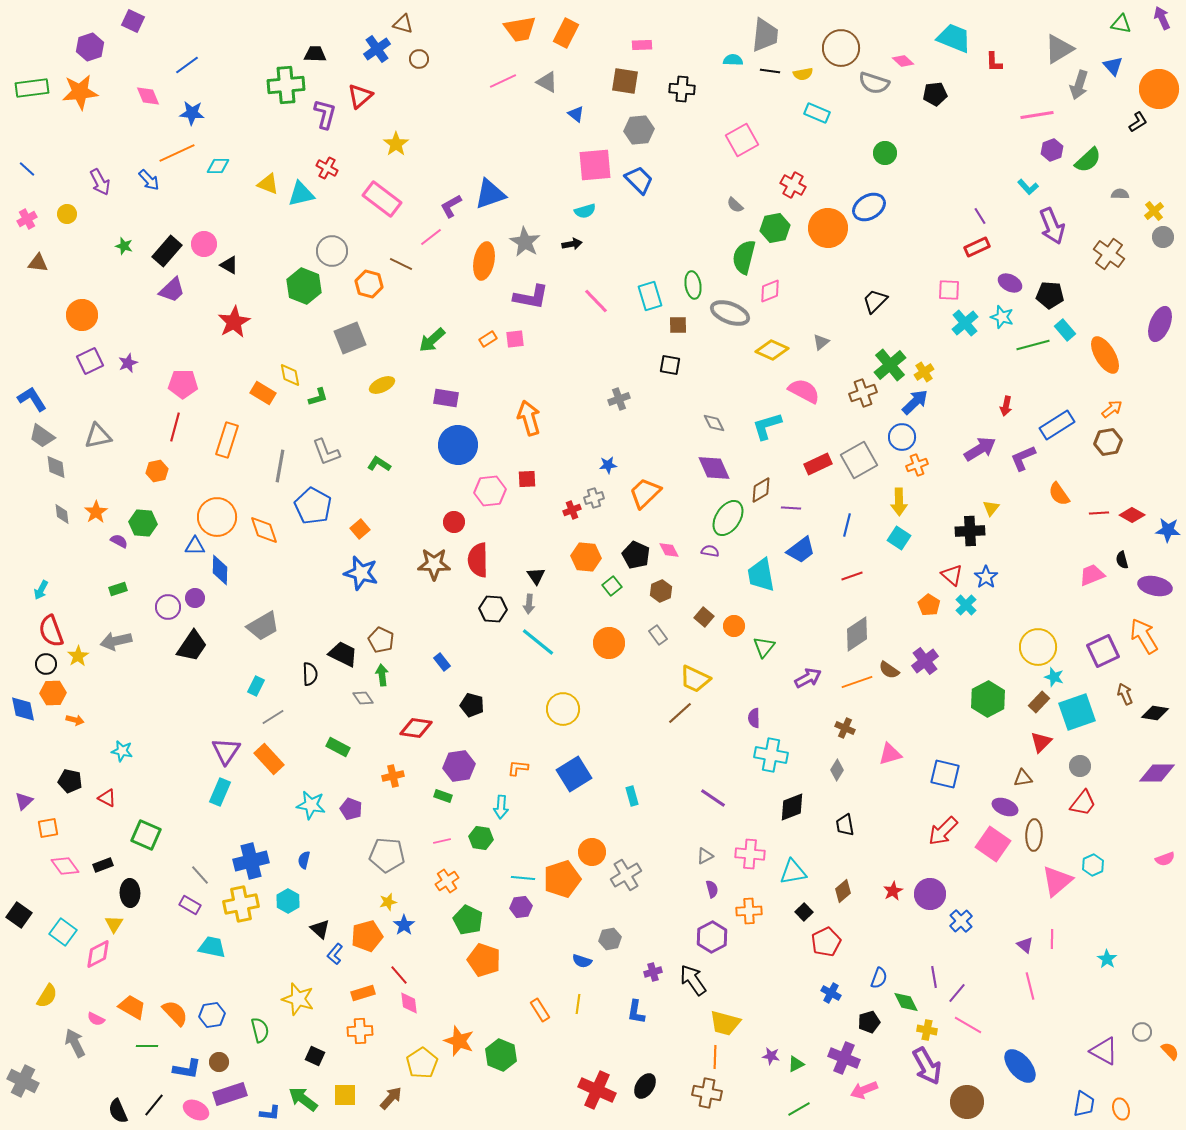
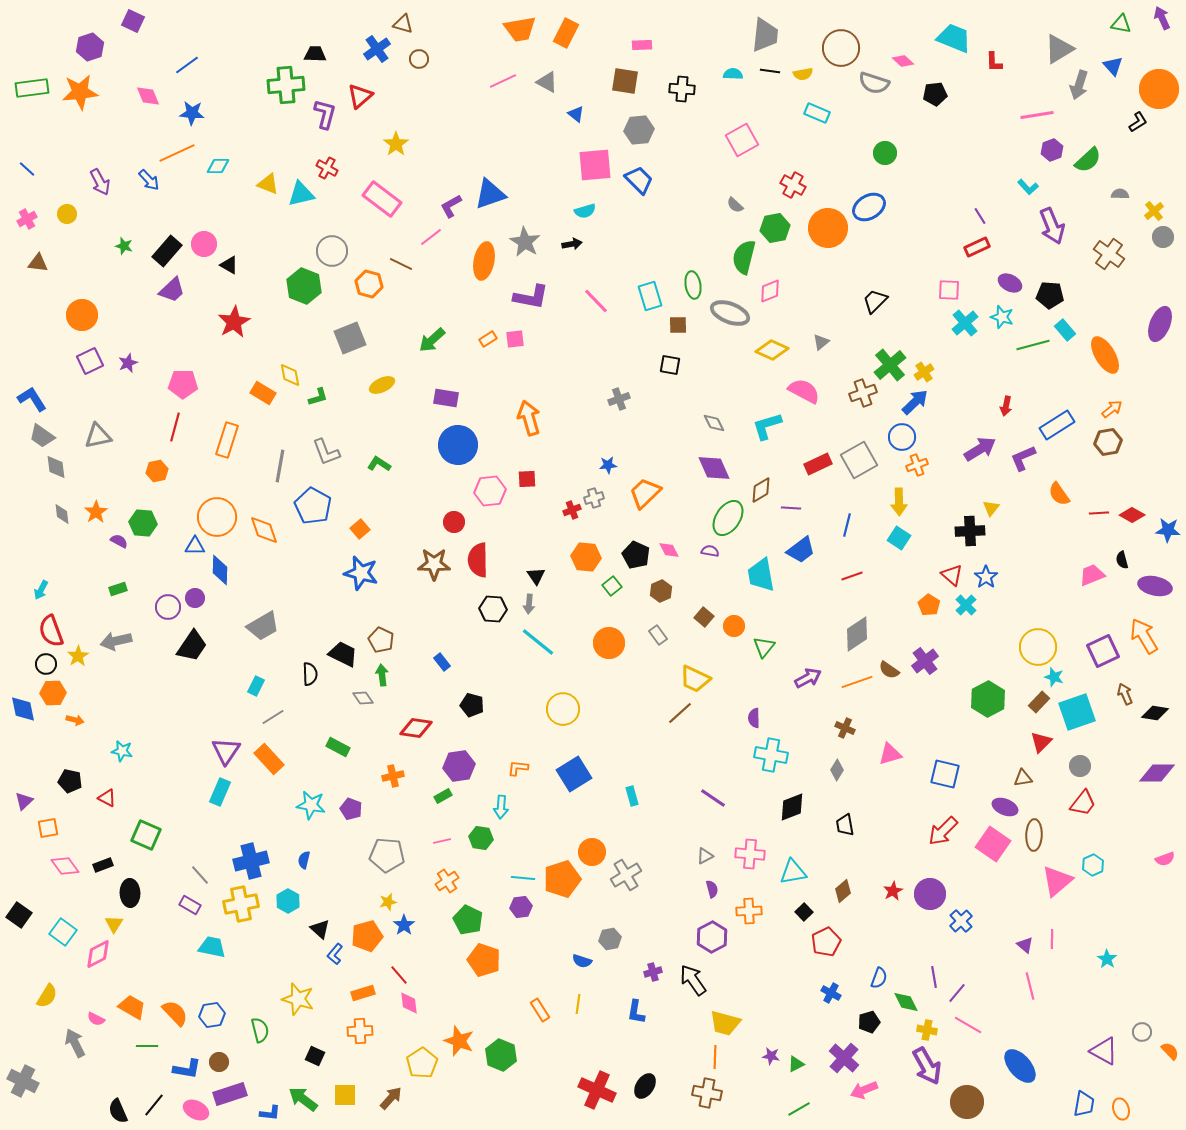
cyan semicircle at (733, 60): moved 14 px down
green rectangle at (443, 796): rotated 48 degrees counterclockwise
purple cross at (844, 1058): rotated 20 degrees clockwise
